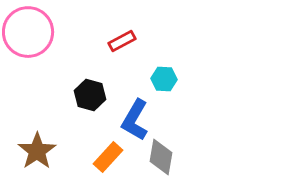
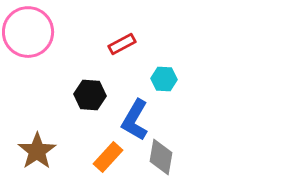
red rectangle: moved 3 px down
black hexagon: rotated 12 degrees counterclockwise
